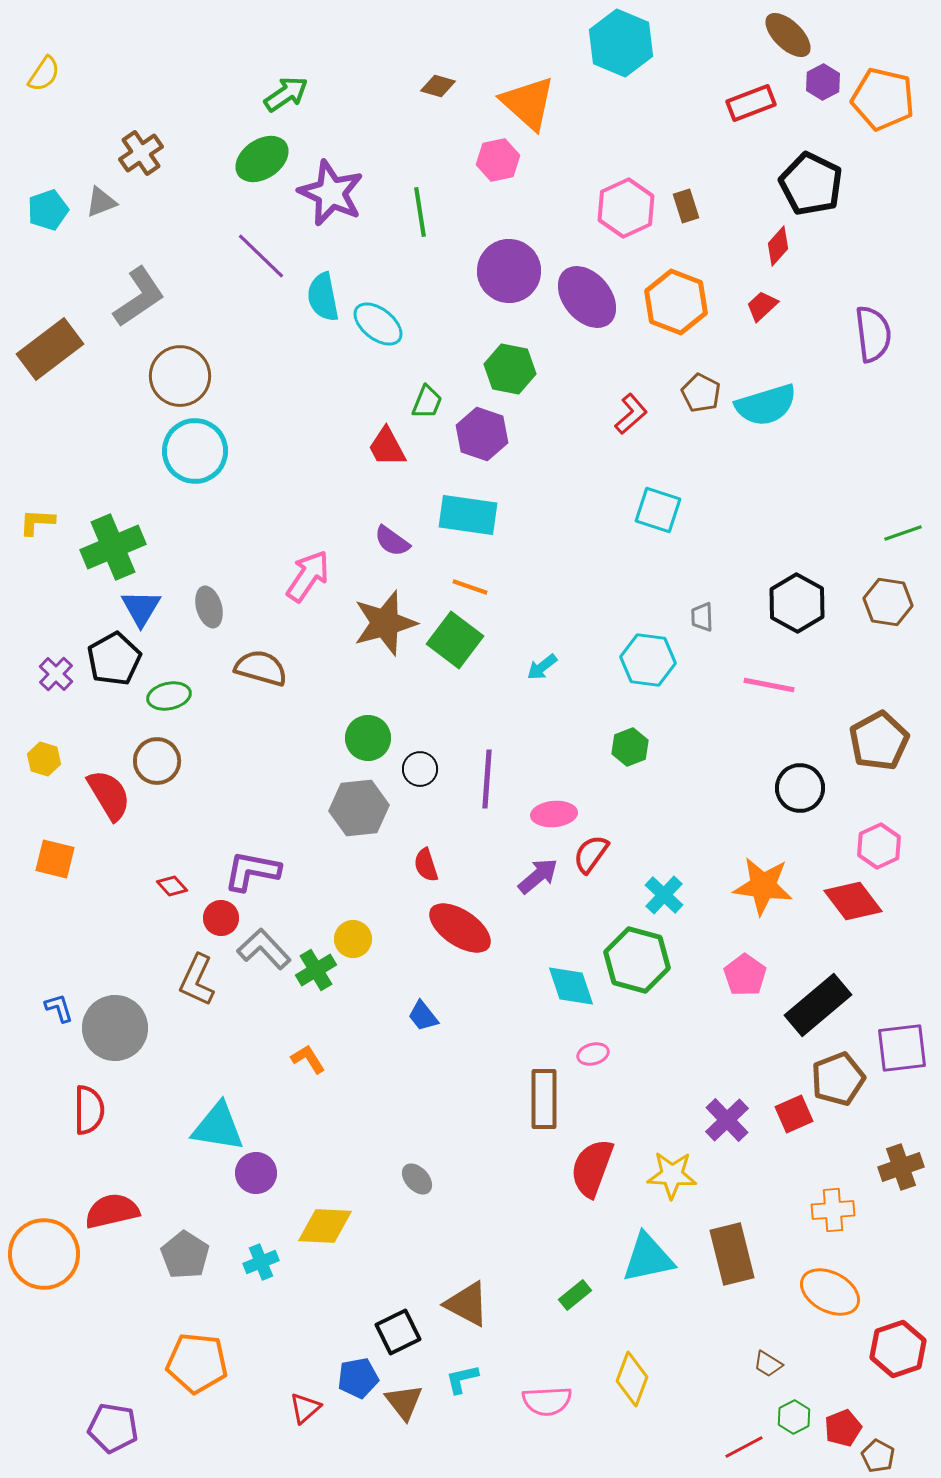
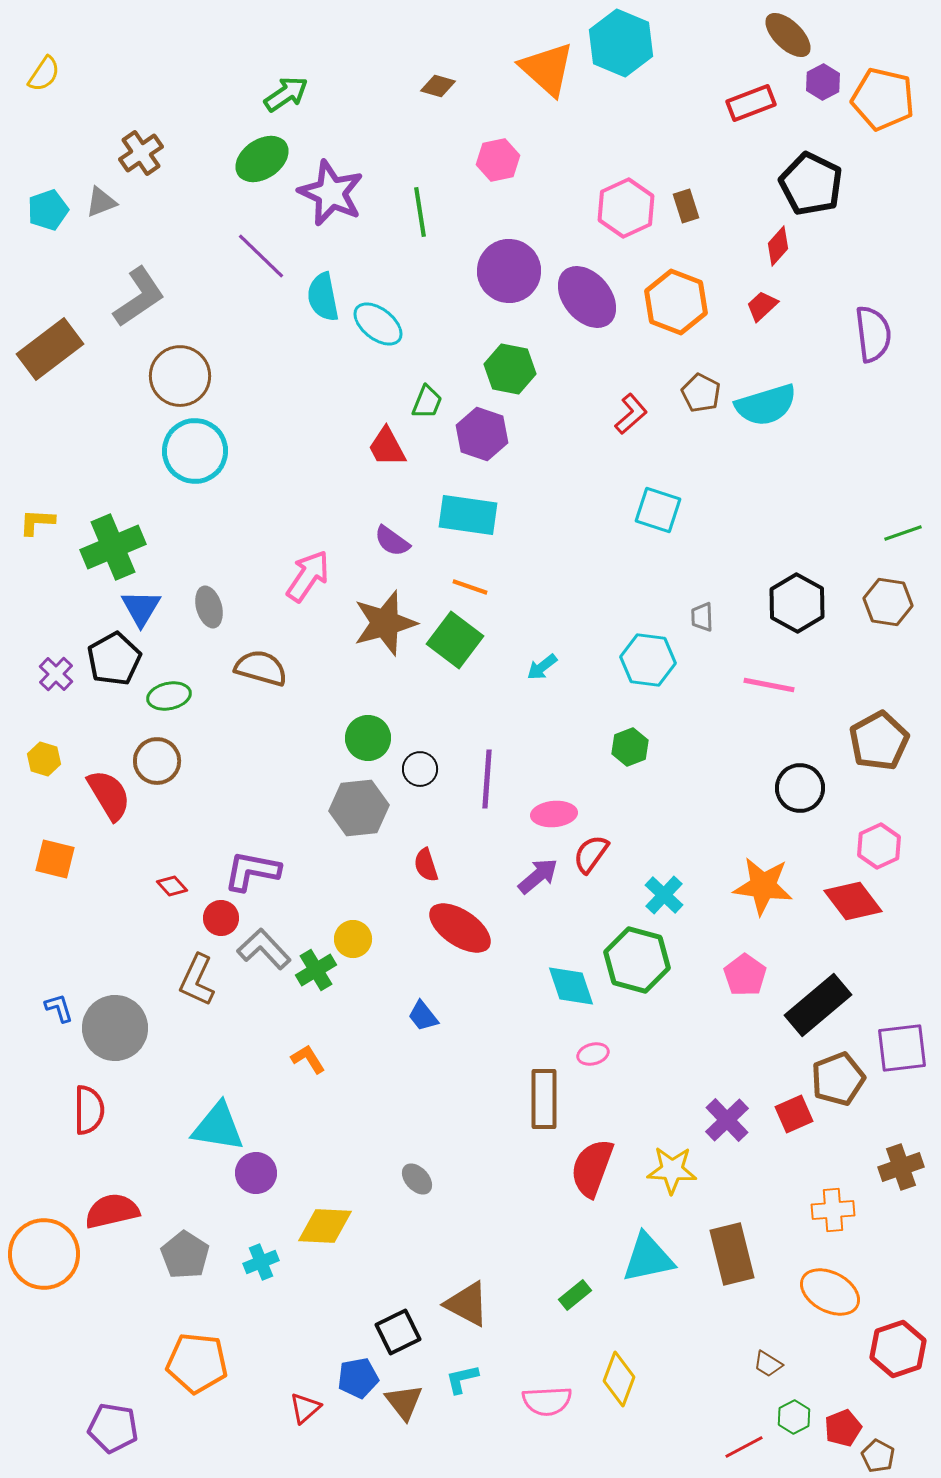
orange triangle at (528, 103): moved 19 px right, 34 px up
yellow star at (672, 1175): moved 5 px up
yellow diamond at (632, 1379): moved 13 px left
